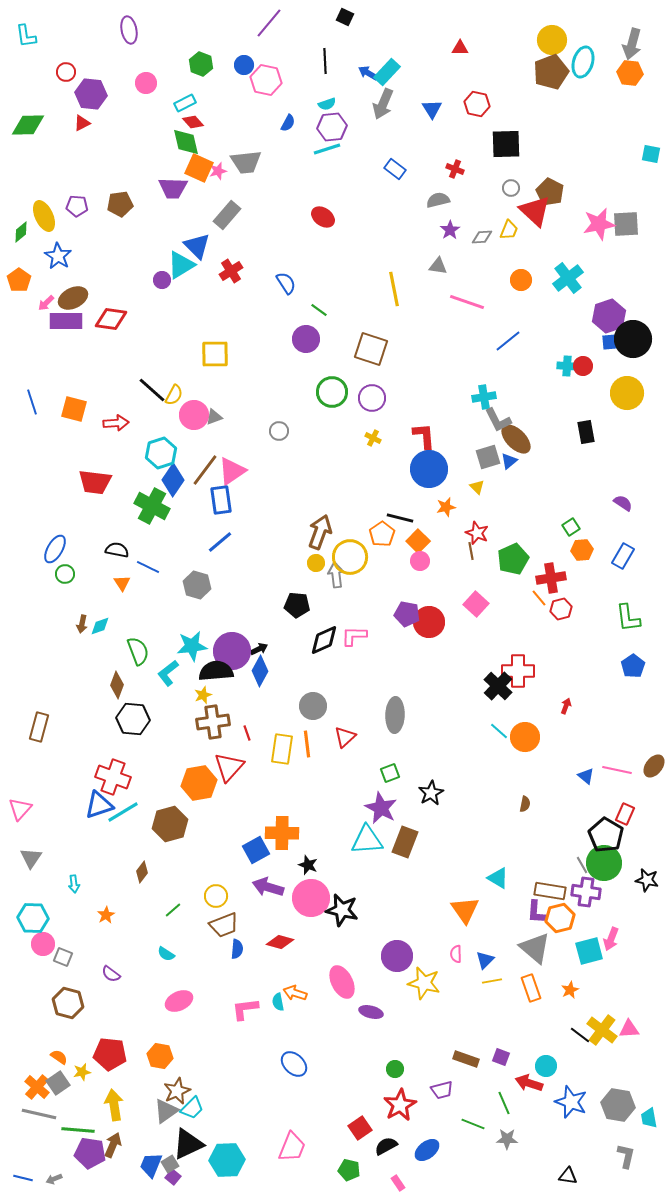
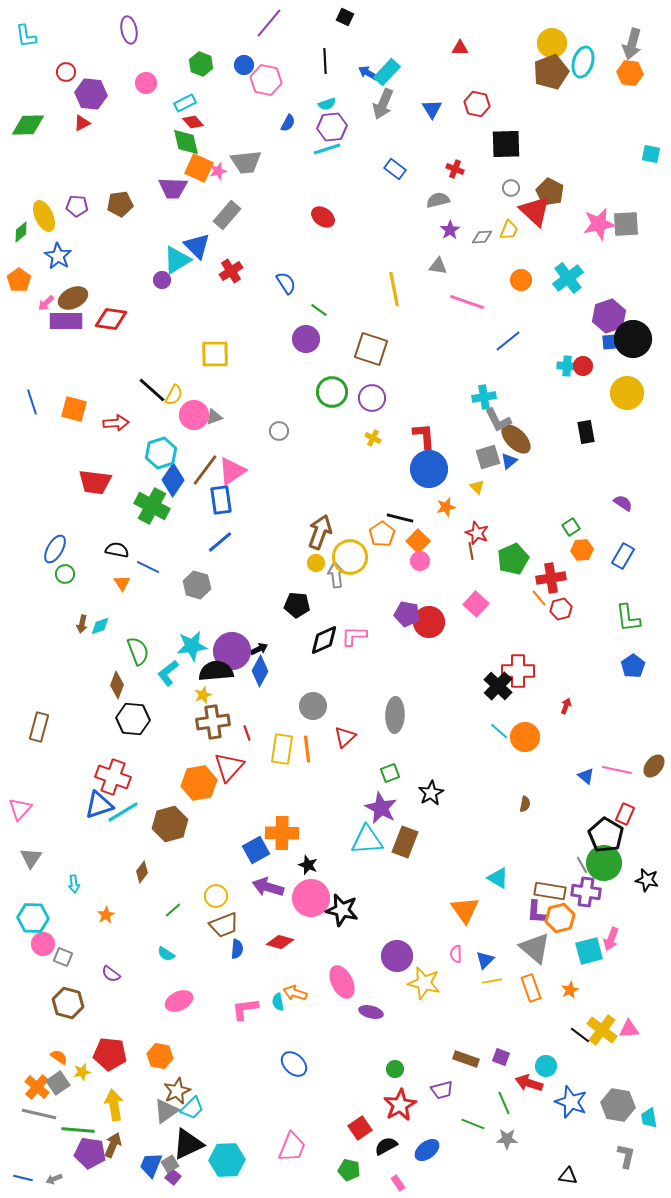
yellow circle at (552, 40): moved 3 px down
cyan triangle at (181, 265): moved 4 px left, 5 px up
orange line at (307, 744): moved 5 px down
